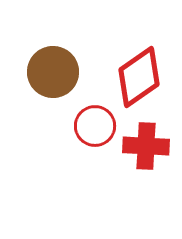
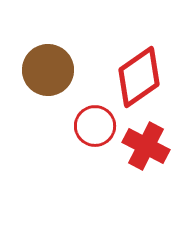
brown circle: moved 5 px left, 2 px up
red cross: rotated 24 degrees clockwise
